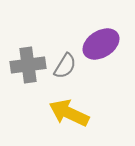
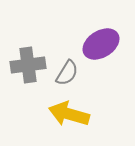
gray semicircle: moved 2 px right, 7 px down
yellow arrow: moved 1 px down; rotated 9 degrees counterclockwise
